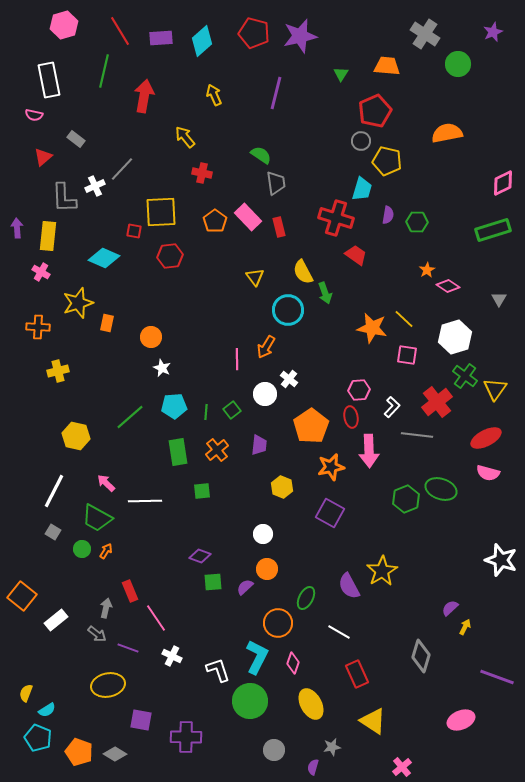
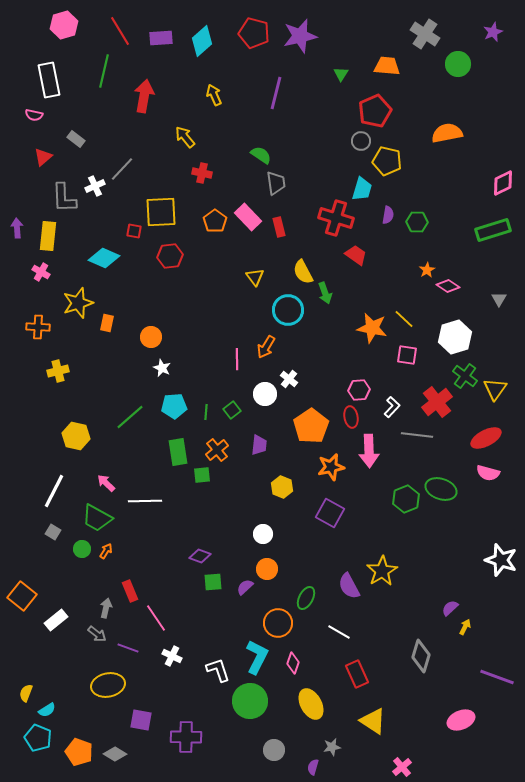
green square at (202, 491): moved 16 px up
